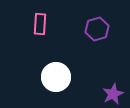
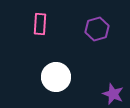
purple star: rotated 25 degrees counterclockwise
